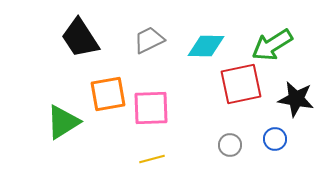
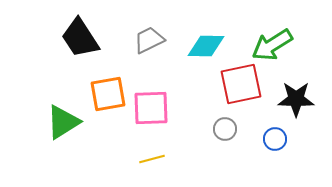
black star: rotated 9 degrees counterclockwise
gray circle: moved 5 px left, 16 px up
